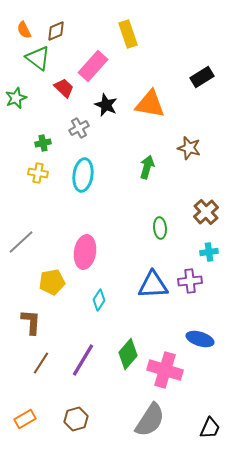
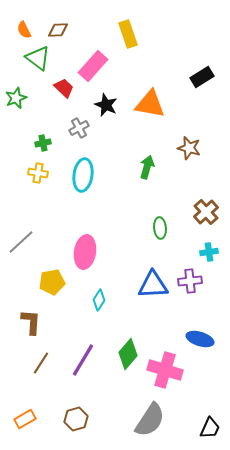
brown diamond: moved 2 px right, 1 px up; rotated 20 degrees clockwise
